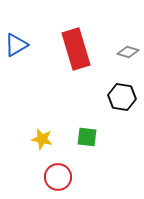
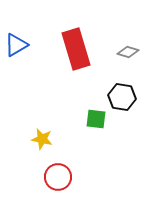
green square: moved 9 px right, 18 px up
